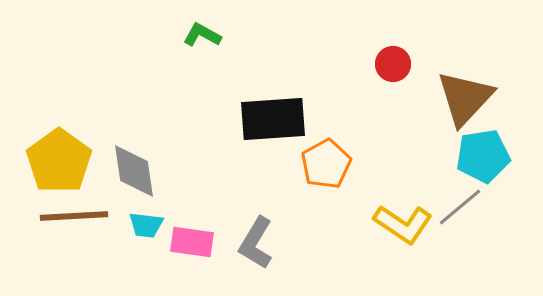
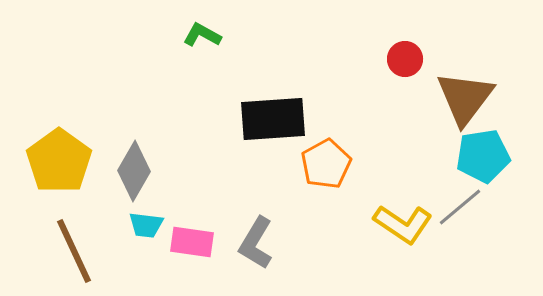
red circle: moved 12 px right, 5 px up
brown triangle: rotated 6 degrees counterclockwise
gray diamond: rotated 38 degrees clockwise
brown line: moved 35 px down; rotated 68 degrees clockwise
